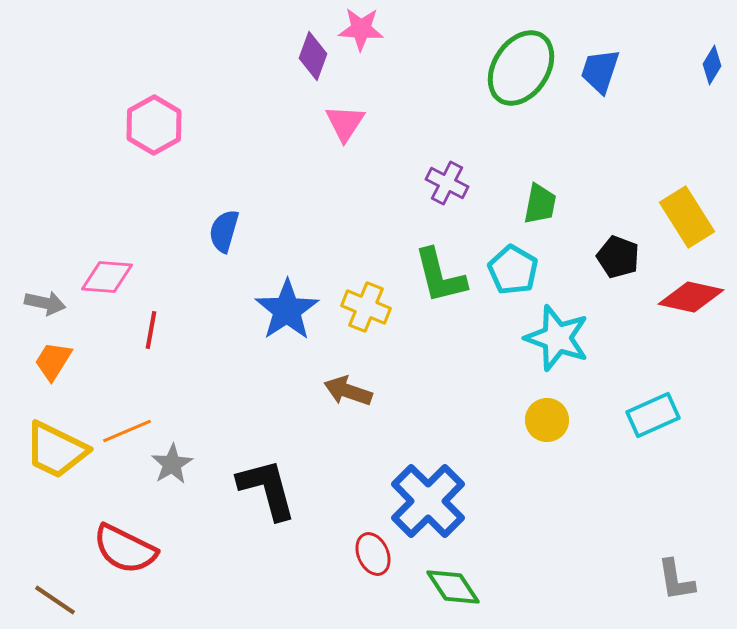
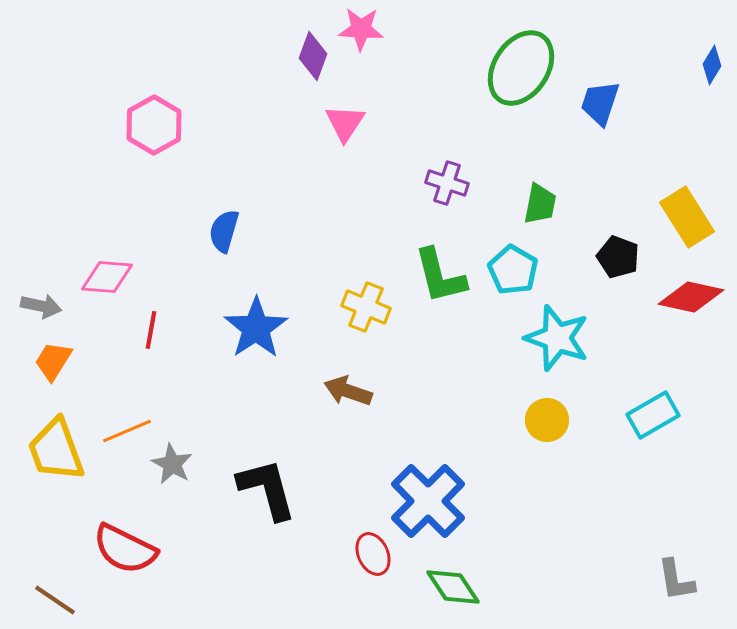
blue trapezoid: moved 32 px down
purple cross: rotated 9 degrees counterclockwise
gray arrow: moved 4 px left, 3 px down
blue star: moved 31 px left, 18 px down
cyan rectangle: rotated 6 degrees counterclockwise
yellow trapezoid: rotated 44 degrees clockwise
gray star: rotated 12 degrees counterclockwise
